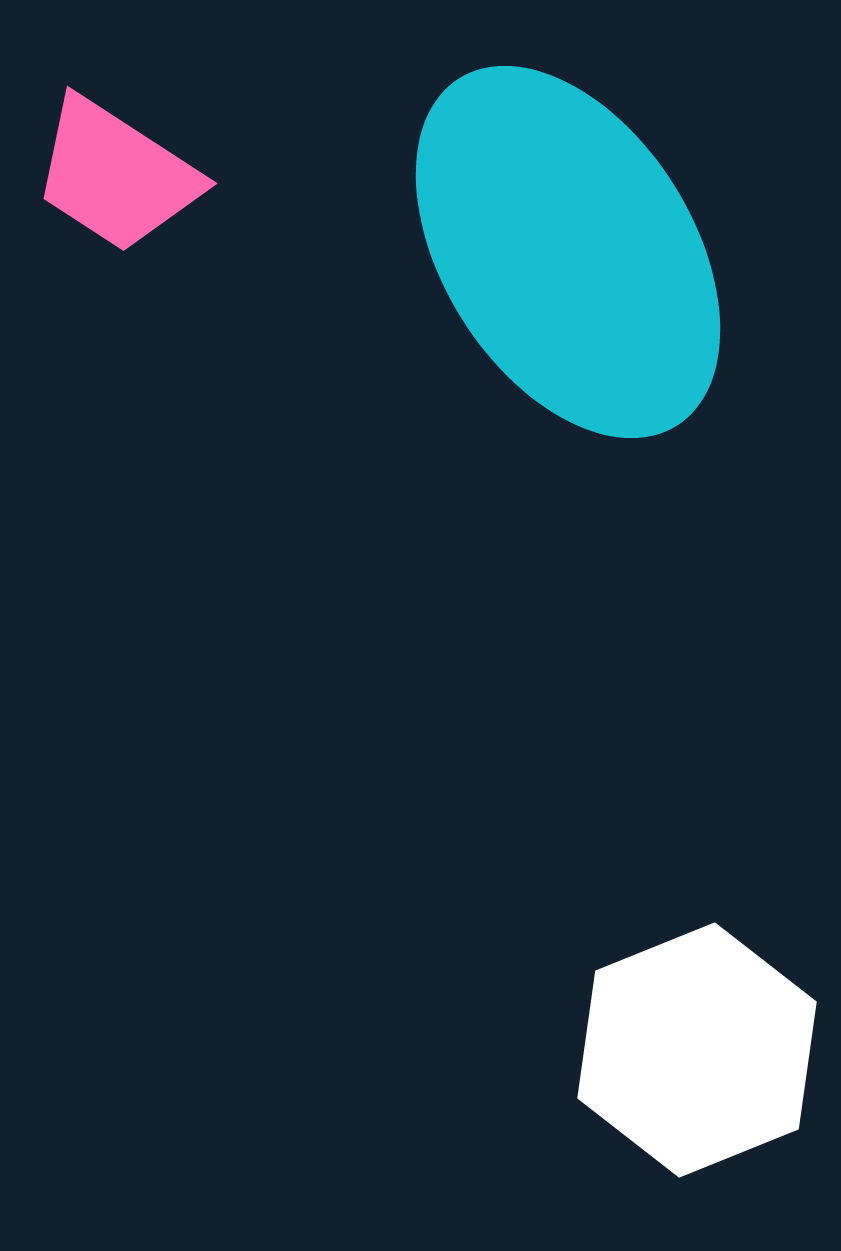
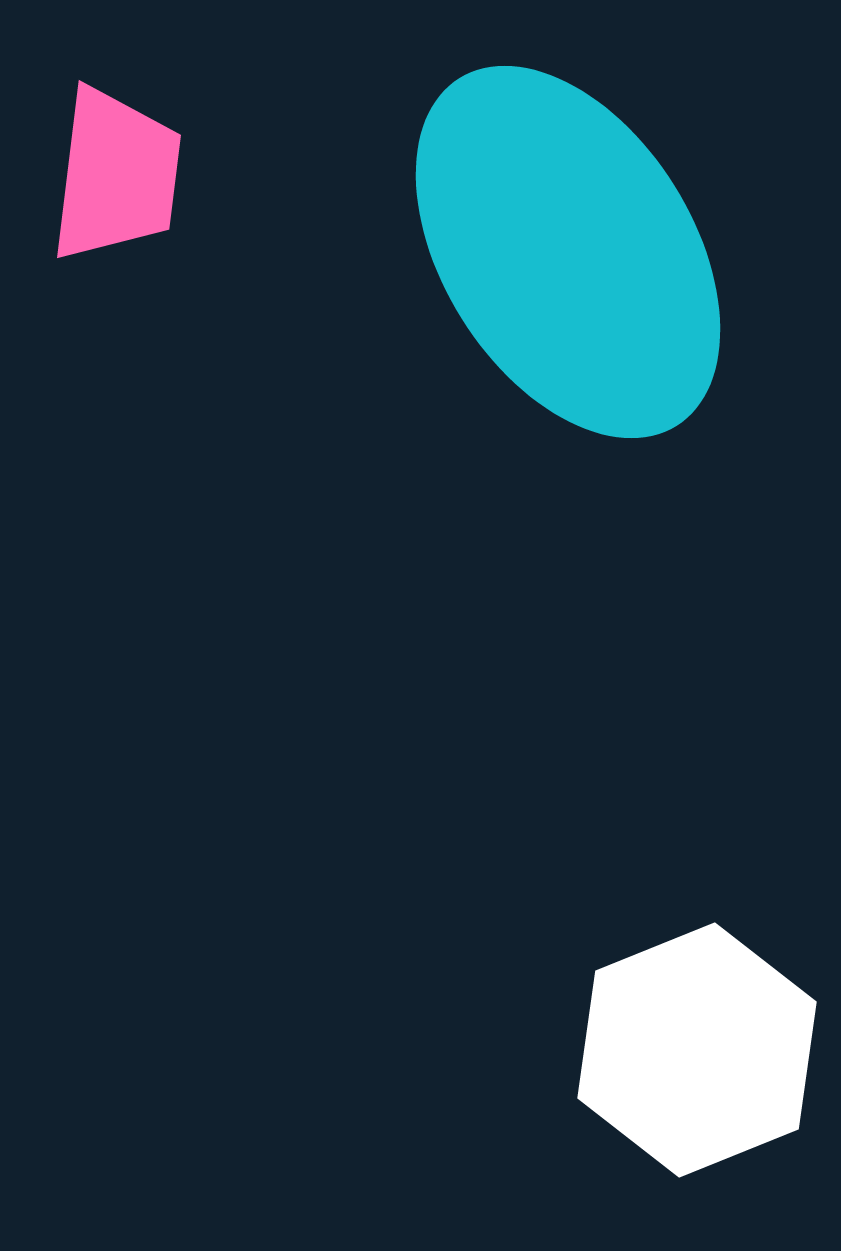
pink trapezoid: rotated 116 degrees counterclockwise
